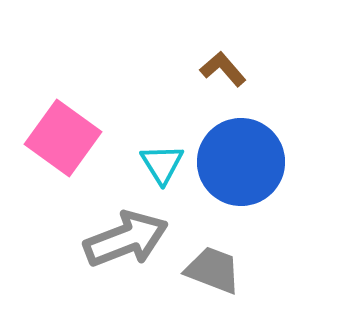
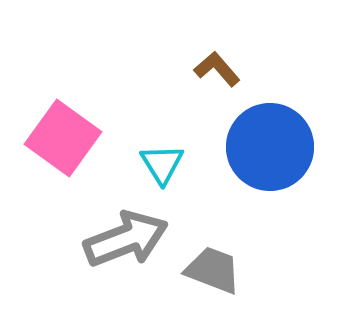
brown L-shape: moved 6 px left
blue circle: moved 29 px right, 15 px up
